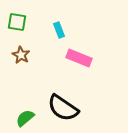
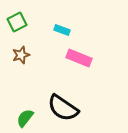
green square: rotated 36 degrees counterclockwise
cyan rectangle: moved 3 px right; rotated 49 degrees counterclockwise
brown star: rotated 24 degrees clockwise
green semicircle: rotated 12 degrees counterclockwise
